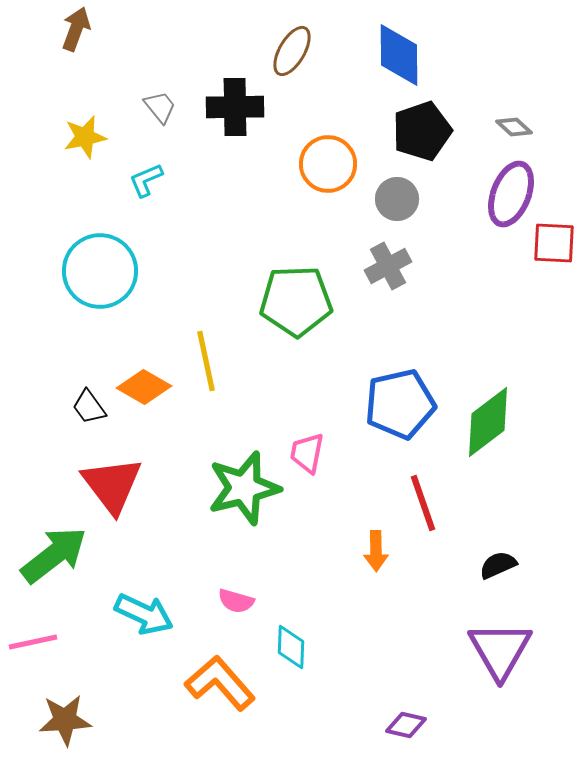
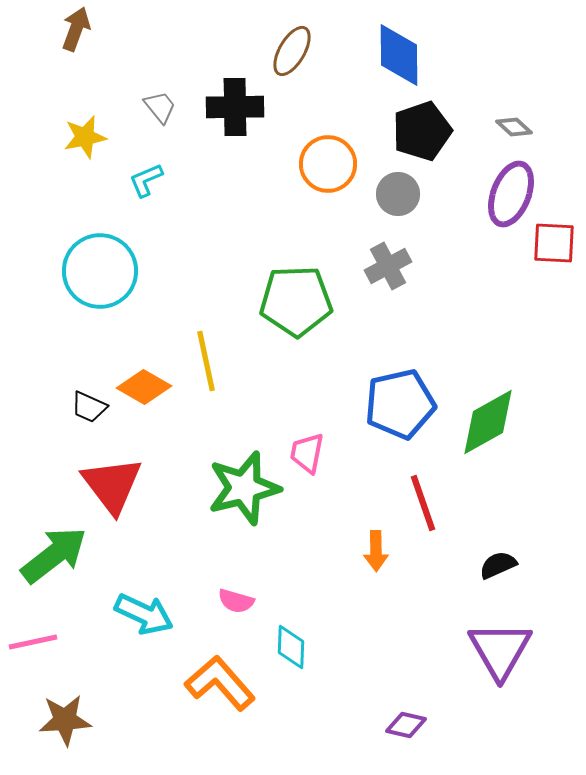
gray circle: moved 1 px right, 5 px up
black trapezoid: rotated 30 degrees counterclockwise
green diamond: rotated 8 degrees clockwise
